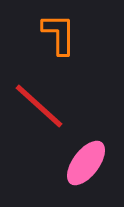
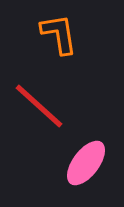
orange L-shape: rotated 9 degrees counterclockwise
